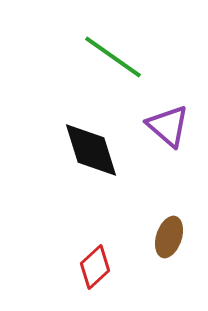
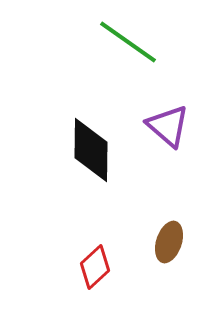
green line: moved 15 px right, 15 px up
black diamond: rotated 18 degrees clockwise
brown ellipse: moved 5 px down
